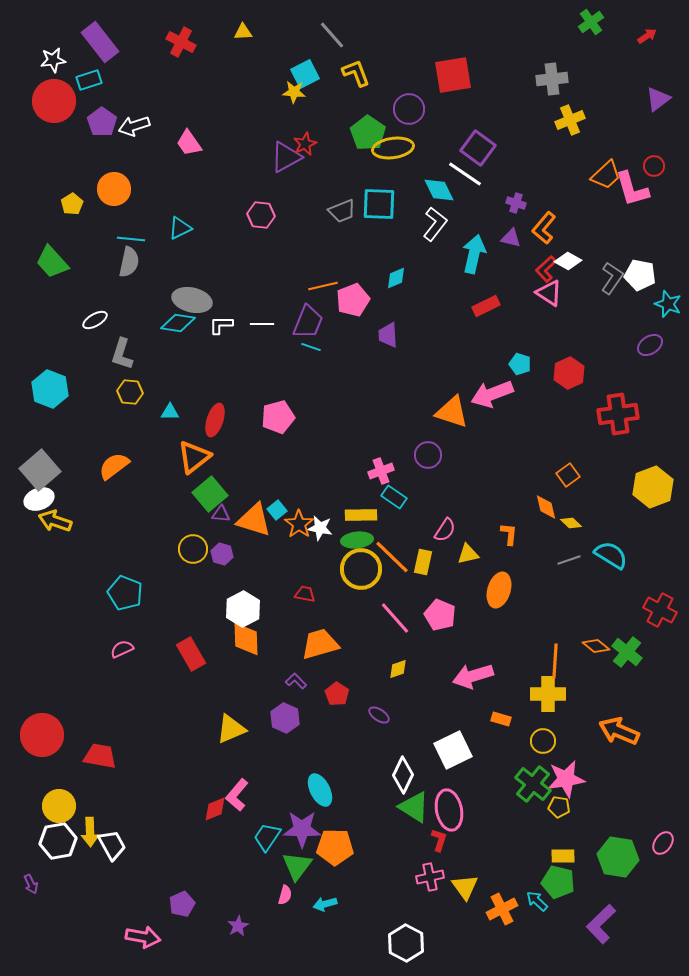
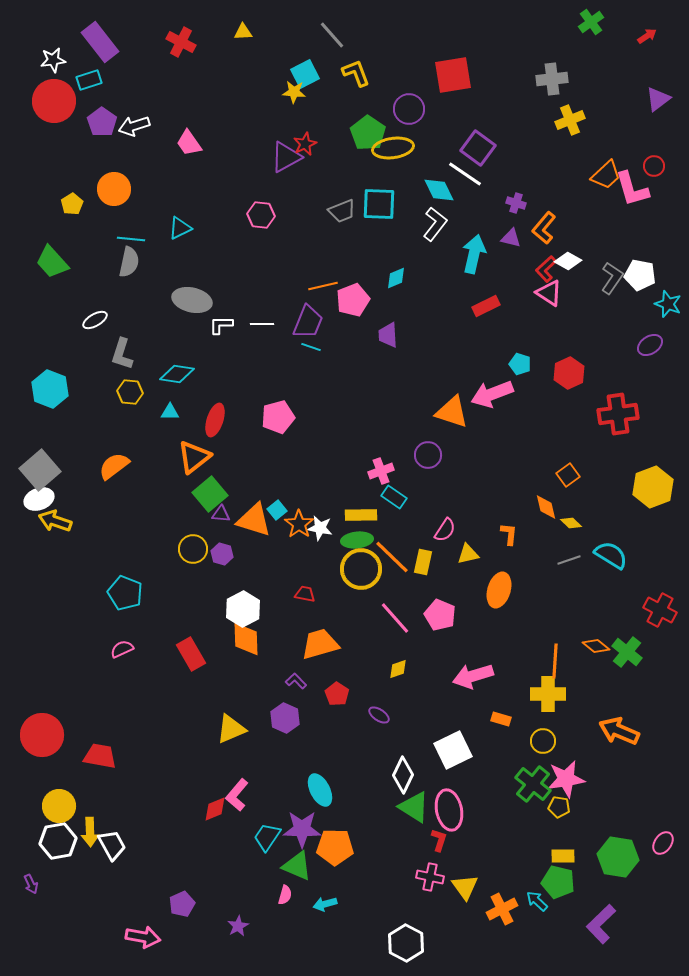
cyan diamond at (178, 323): moved 1 px left, 51 px down
green triangle at (297, 866): rotated 44 degrees counterclockwise
pink cross at (430, 877): rotated 24 degrees clockwise
